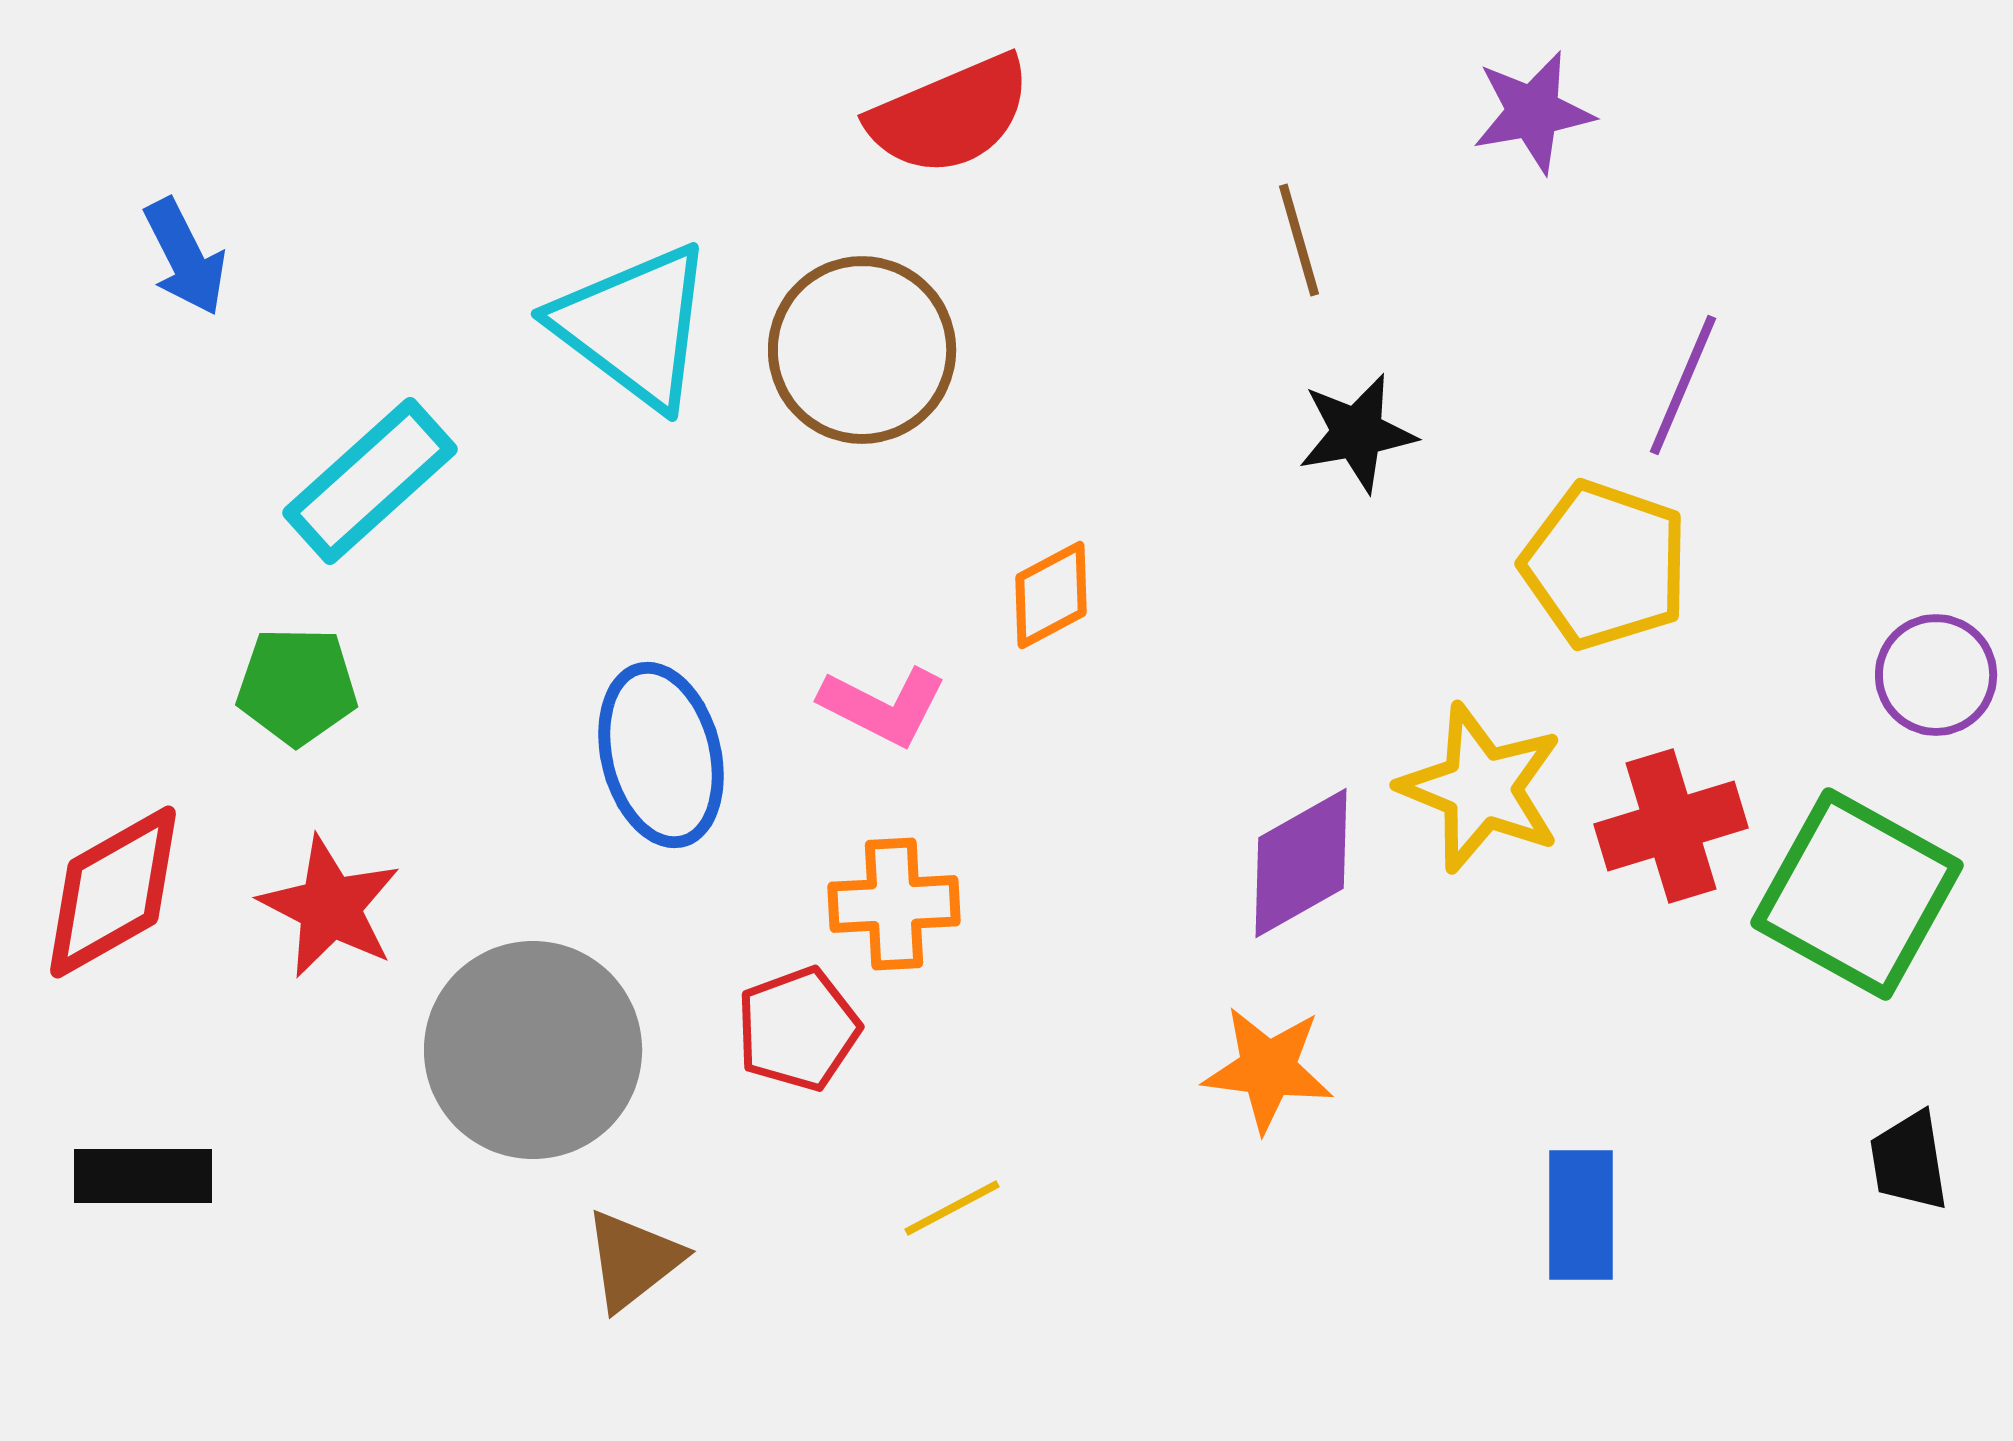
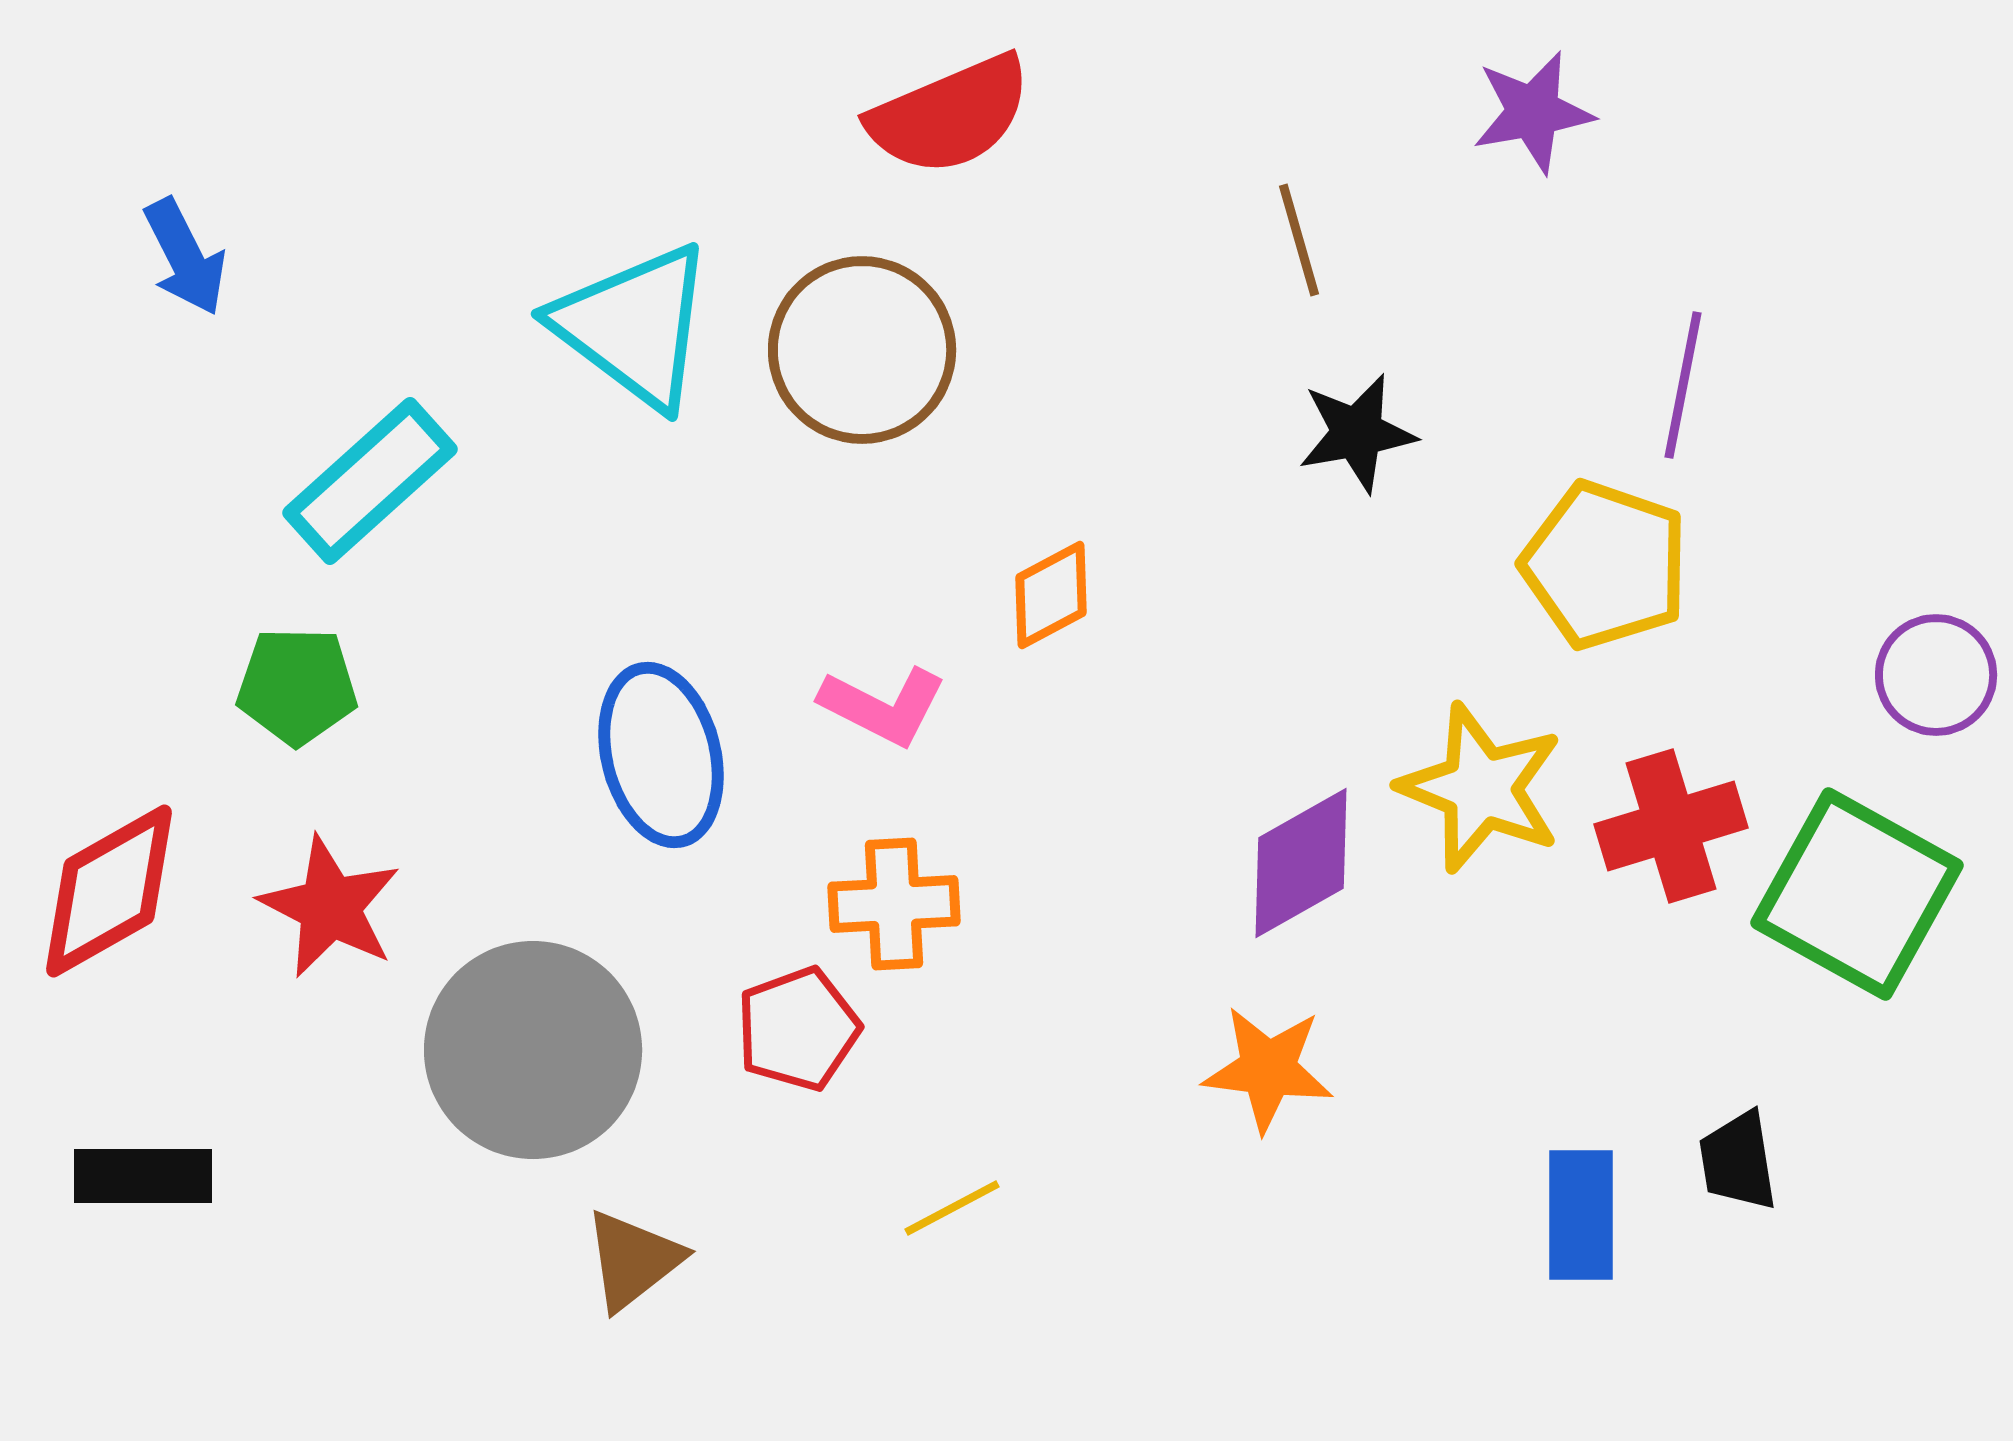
purple line: rotated 12 degrees counterclockwise
red diamond: moved 4 px left, 1 px up
black trapezoid: moved 171 px left
